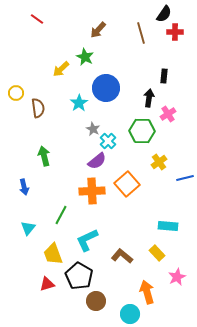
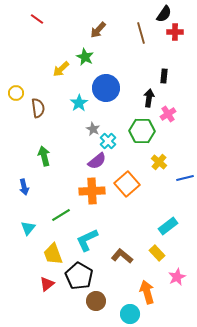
yellow cross: rotated 14 degrees counterclockwise
green line: rotated 30 degrees clockwise
cyan rectangle: rotated 42 degrees counterclockwise
red triangle: rotated 21 degrees counterclockwise
